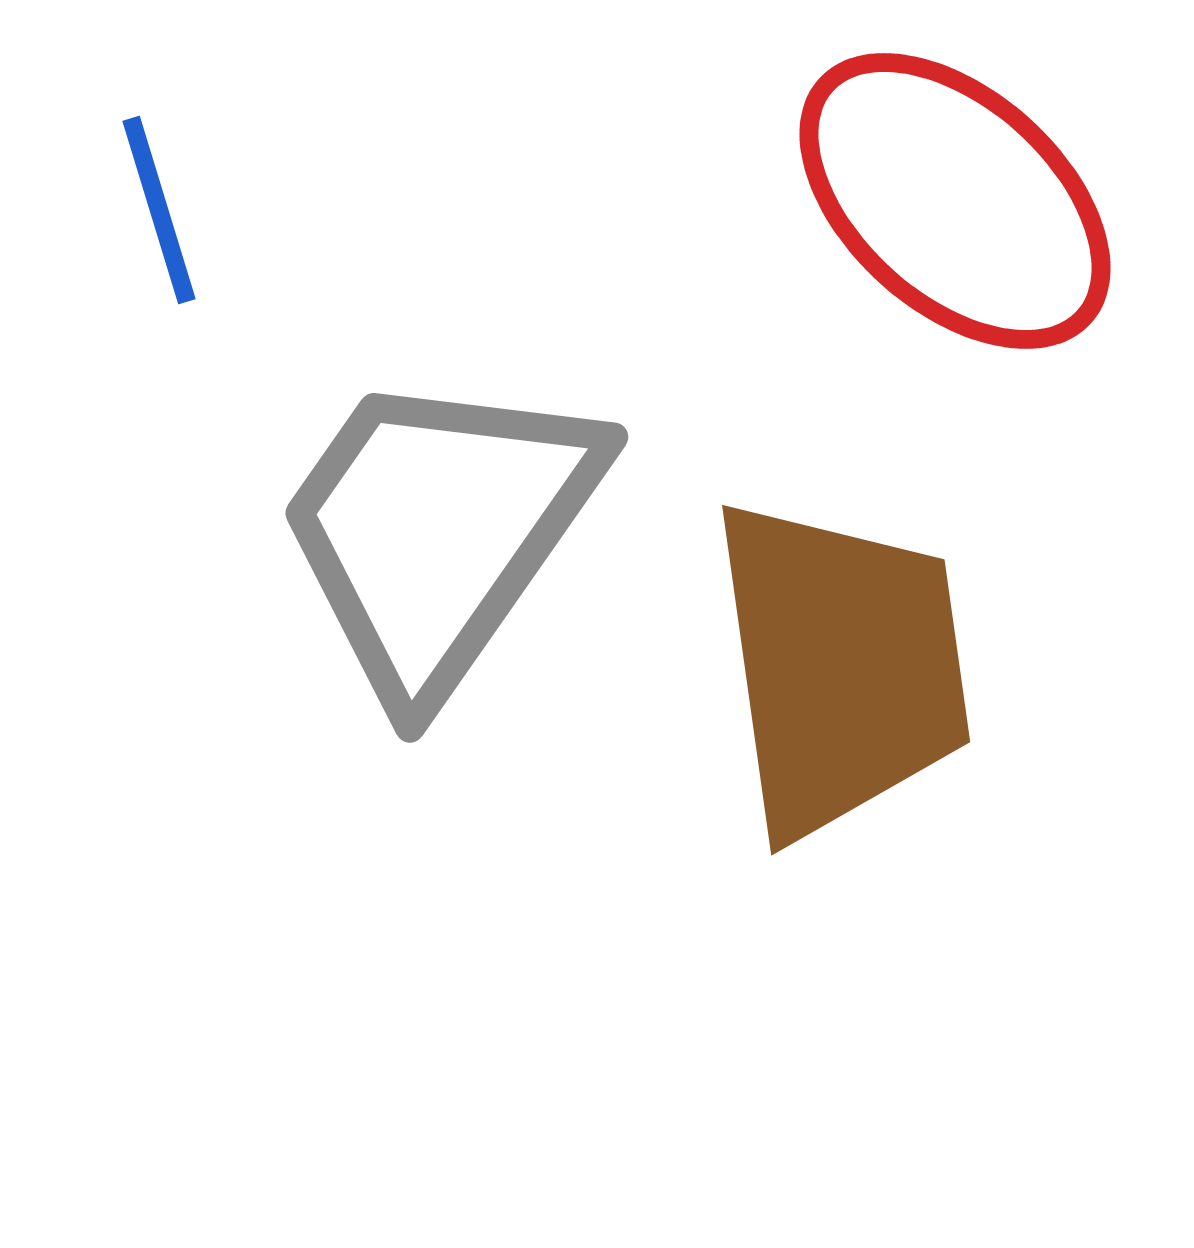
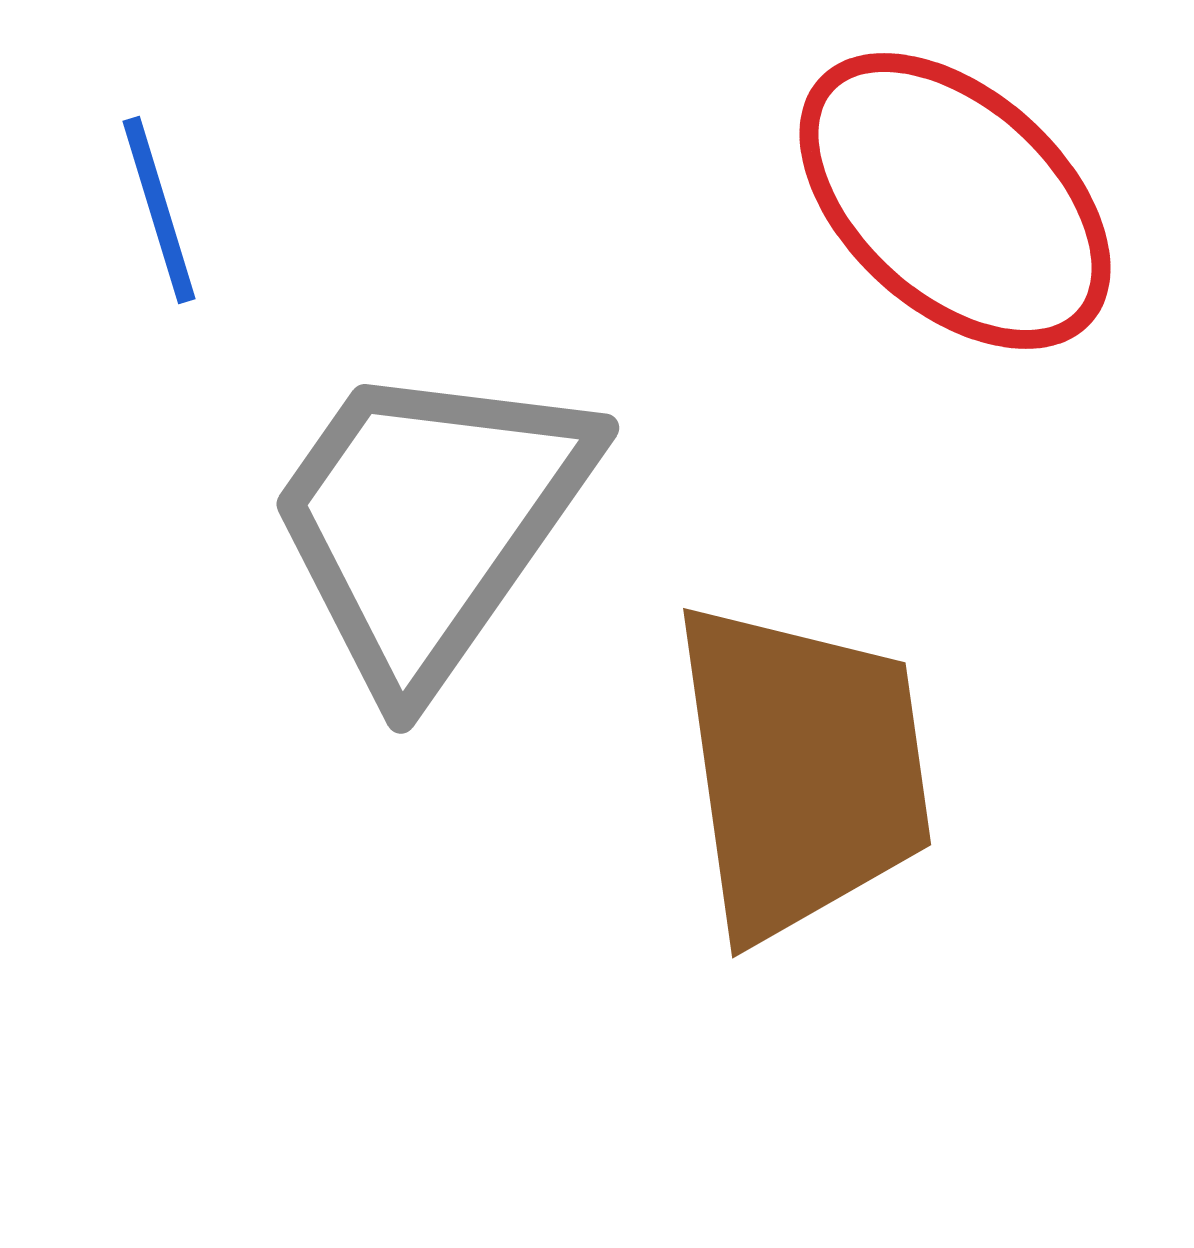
gray trapezoid: moved 9 px left, 9 px up
brown trapezoid: moved 39 px left, 103 px down
